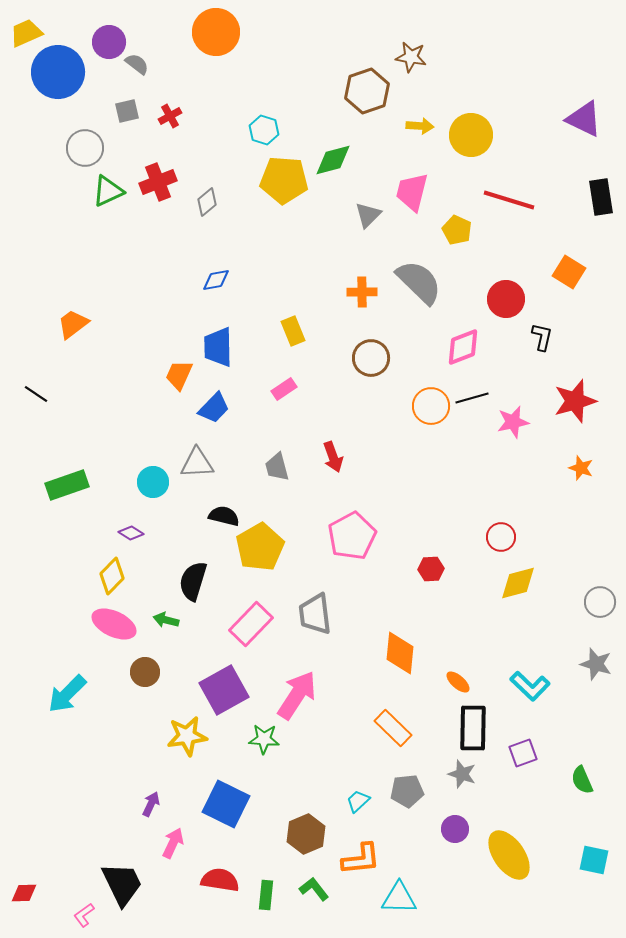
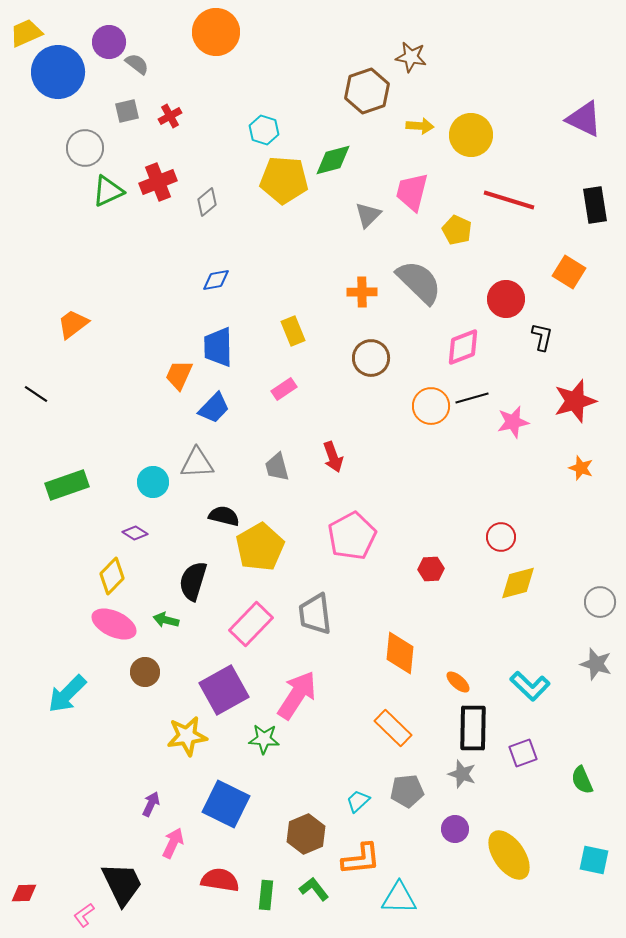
black rectangle at (601, 197): moved 6 px left, 8 px down
purple diamond at (131, 533): moved 4 px right
